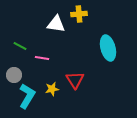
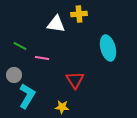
yellow star: moved 10 px right, 18 px down; rotated 16 degrees clockwise
